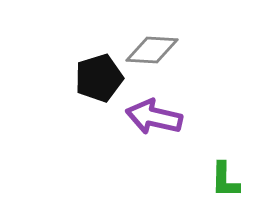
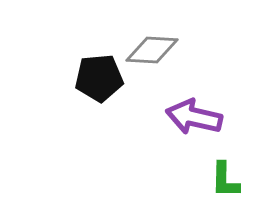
black pentagon: rotated 12 degrees clockwise
purple arrow: moved 40 px right
